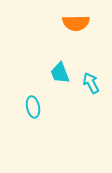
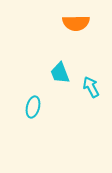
cyan arrow: moved 4 px down
cyan ellipse: rotated 25 degrees clockwise
